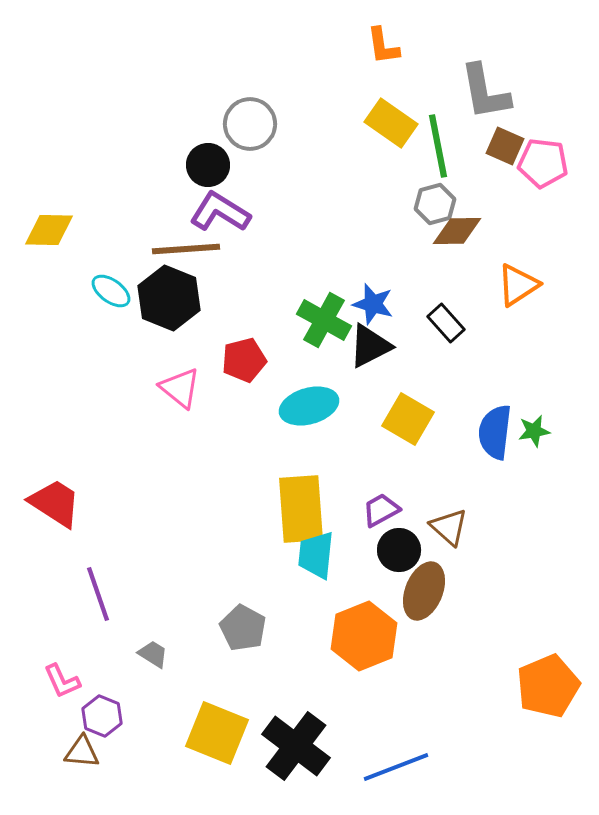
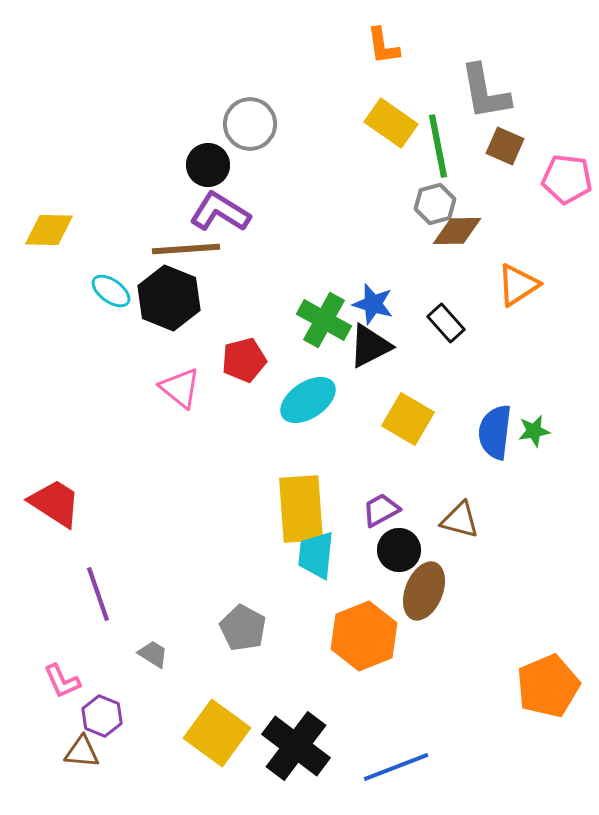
pink pentagon at (543, 163): moved 24 px right, 16 px down
cyan ellipse at (309, 406): moved 1 px left, 6 px up; rotated 18 degrees counterclockwise
brown triangle at (449, 527): moved 11 px right, 7 px up; rotated 27 degrees counterclockwise
yellow square at (217, 733): rotated 14 degrees clockwise
